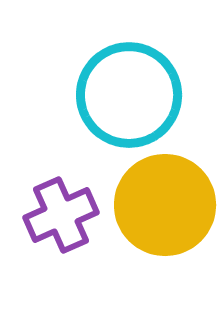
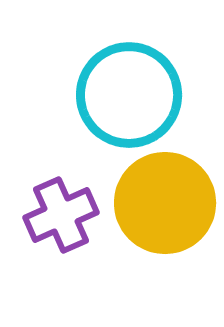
yellow circle: moved 2 px up
